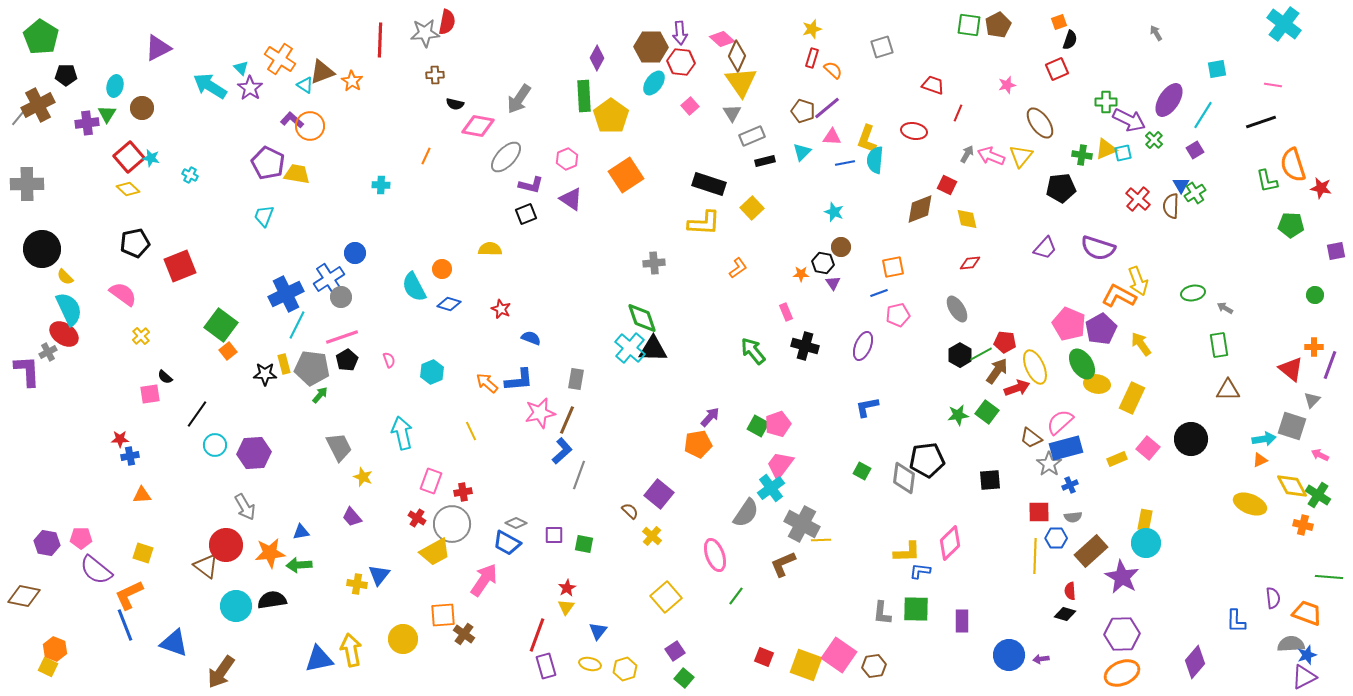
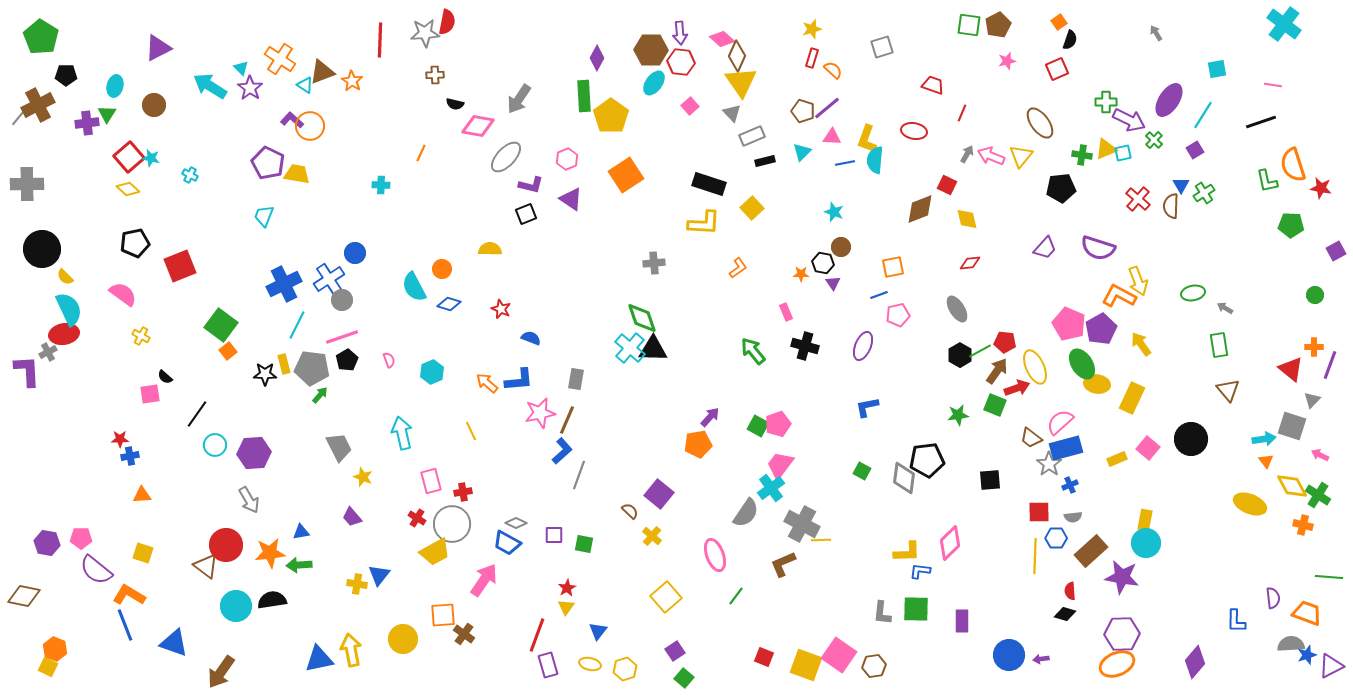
orange square at (1059, 22): rotated 14 degrees counterclockwise
brown hexagon at (651, 47): moved 3 px down
pink star at (1007, 85): moved 24 px up
brown circle at (142, 108): moved 12 px right, 3 px up
gray triangle at (732, 113): rotated 12 degrees counterclockwise
red line at (958, 113): moved 4 px right
orange line at (426, 156): moved 5 px left, 3 px up
green cross at (1195, 193): moved 9 px right
purple square at (1336, 251): rotated 18 degrees counterclockwise
blue line at (879, 293): moved 2 px down
blue cross at (286, 294): moved 2 px left, 10 px up
gray circle at (341, 297): moved 1 px right, 3 px down
red ellipse at (64, 334): rotated 44 degrees counterclockwise
yellow cross at (141, 336): rotated 18 degrees counterclockwise
green line at (981, 354): moved 1 px left, 3 px up
brown triangle at (1228, 390): rotated 50 degrees clockwise
green square at (987, 412): moved 8 px right, 7 px up; rotated 15 degrees counterclockwise
orange triangle at (1260, 460): moved 6 px right, 1 px down; rotated 42 degrees counterclockwise
pink rectangle at (431, 481): rotated 35 degrees counterclockwise
gray arrow at (245, 507): moved 4 px right, 7 px up
purple star at (1122, 577): rotated 20 degrees counterclockwise
orange L-shape at (129, 595): rotated 56 degrees clockwise
purple rectangle at (546, 666): moved 2 px right, 1 px up
orange ellipse at (1122, 673): moved 5 px left, 9 px up
purple triangle at (1304, 677): moved 27 px right, 11 px up
